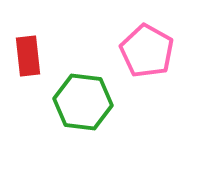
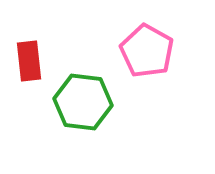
red rectangle: moved 1 px right, 5 px down
